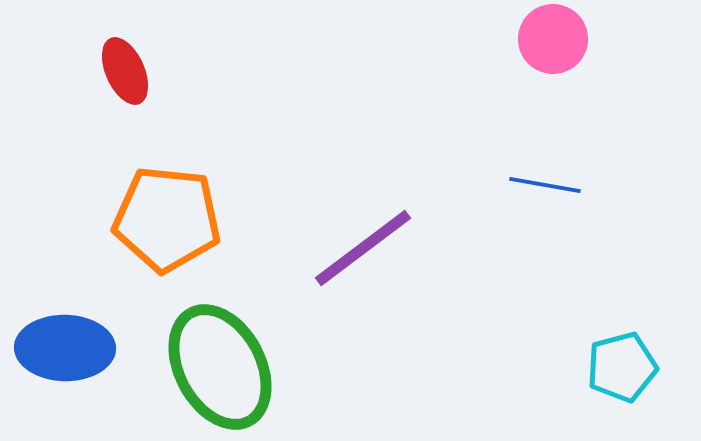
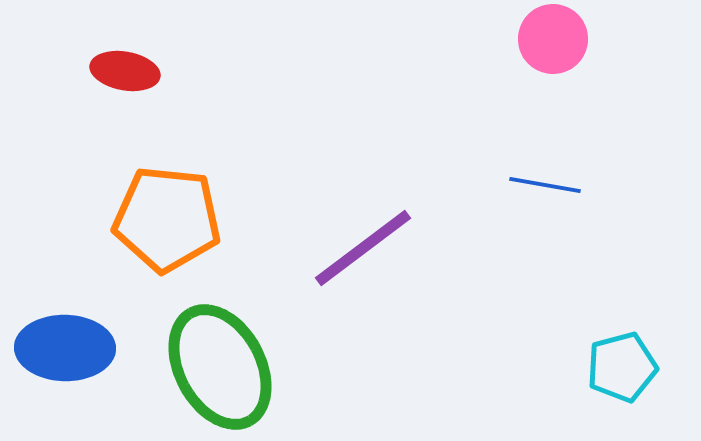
red ellipse: rotated 56 degrees counterclockwise
